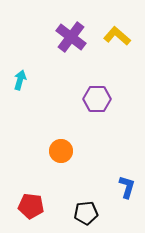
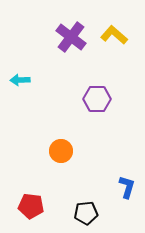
yellow L-shape: moved 3 px left, 1 px up
cyan arrow: rotated 108 degrees counterclockwise
